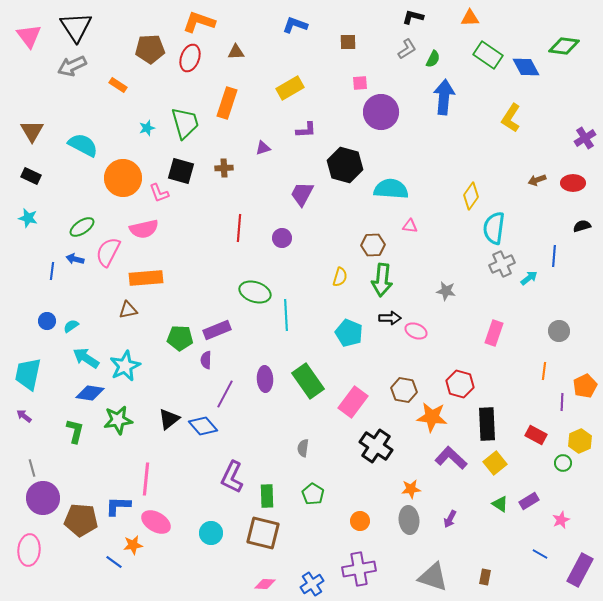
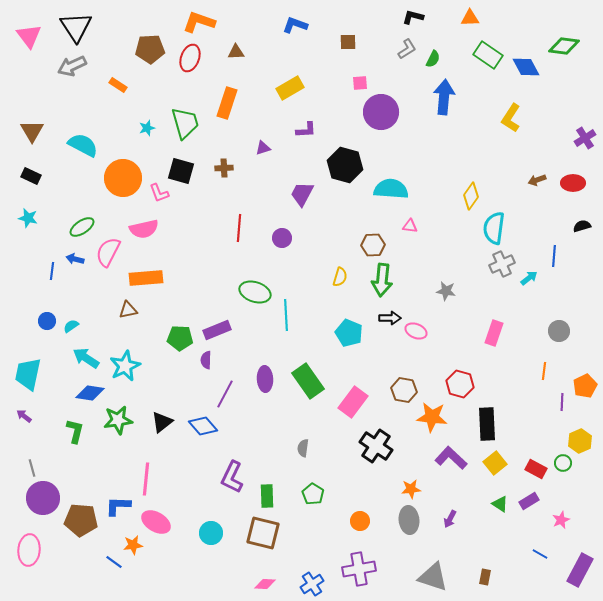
black triangle at (169, 419): moved 7 px left, 3 px down
red rectangle at (536, 435): moved 34 px down
